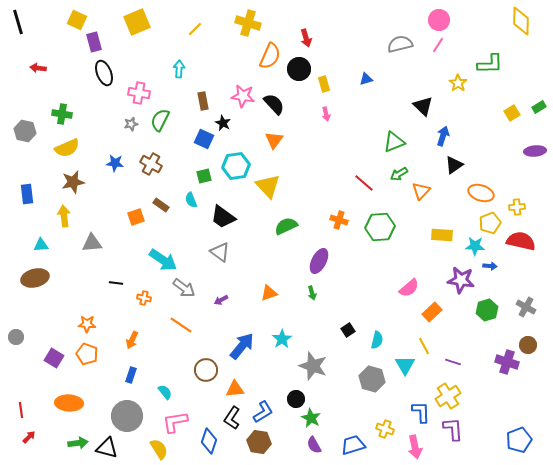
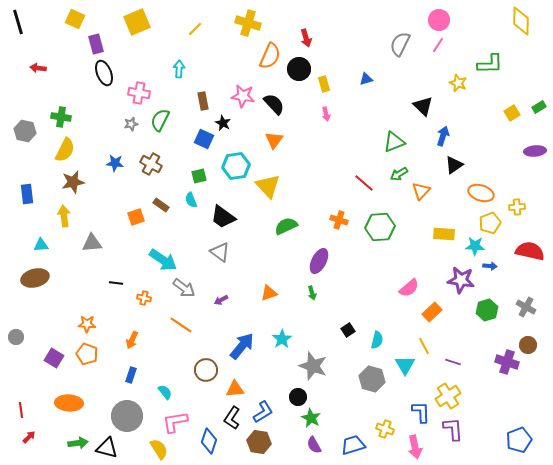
yellow square at (77, 20): moved 2 px left, 1 px up
purple rectangle at (94, 42): moved 2 px right, 2 px down
gray semicircle at (400, 44): rotated 50 degrees counterclockwise
yellow star at (458, 83): rotated 12 degrees counterclockwise
green cross at (62, 114): moved 1 px left, 3 px down
yellow semicircle at (67, 148): moved 2 px left, 2 px down; rotated 40 degrees counterclockwise
green square at (204, 176): moved 5 px left
yellow rectangle at (442, 235): moved 2 px right, 1 px up
red semicircle at (521, 241): moved 9 px right, 10 px down
black circle at (296, 399): moved 2 px right, 2 px up
